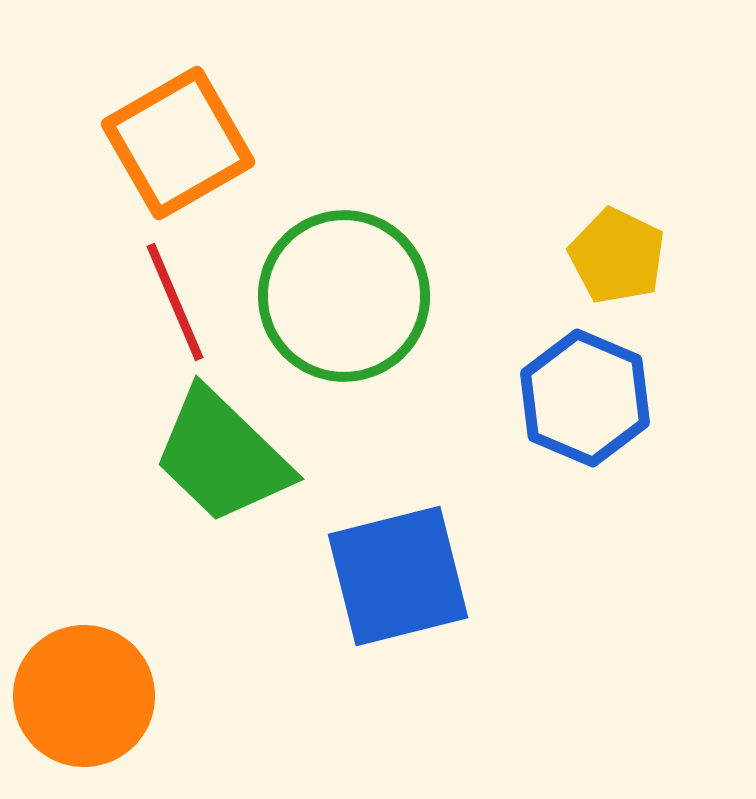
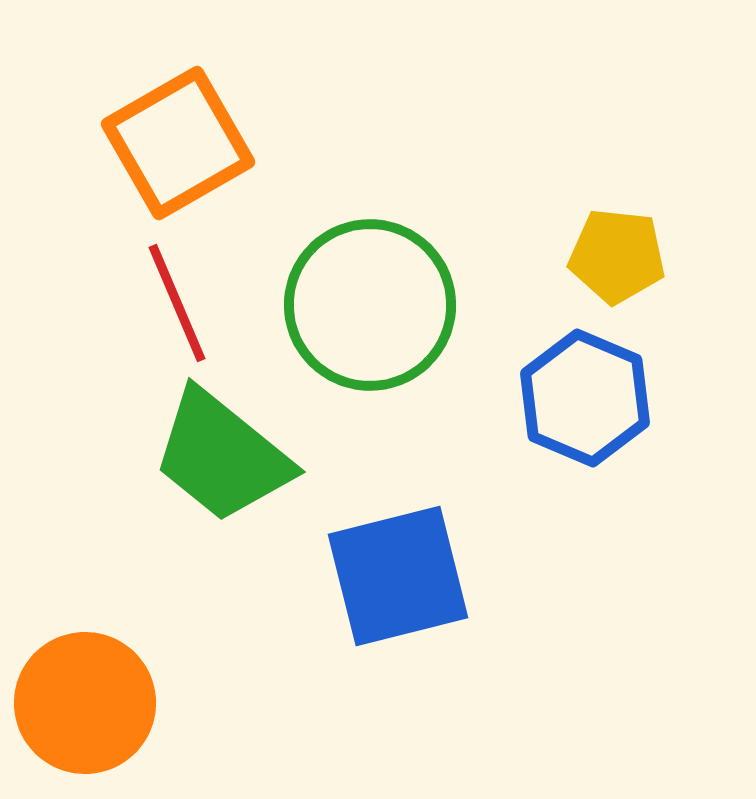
yellow pentagon: rotated 20 degrees counterclockwise
green circle: moved 26 px right, 9 px down
red line: moved 2 px right, 1 px down
green trapezoid: rotated 5 degrees counterclockwise
orange circle: moved 1 px right, 7 px down
